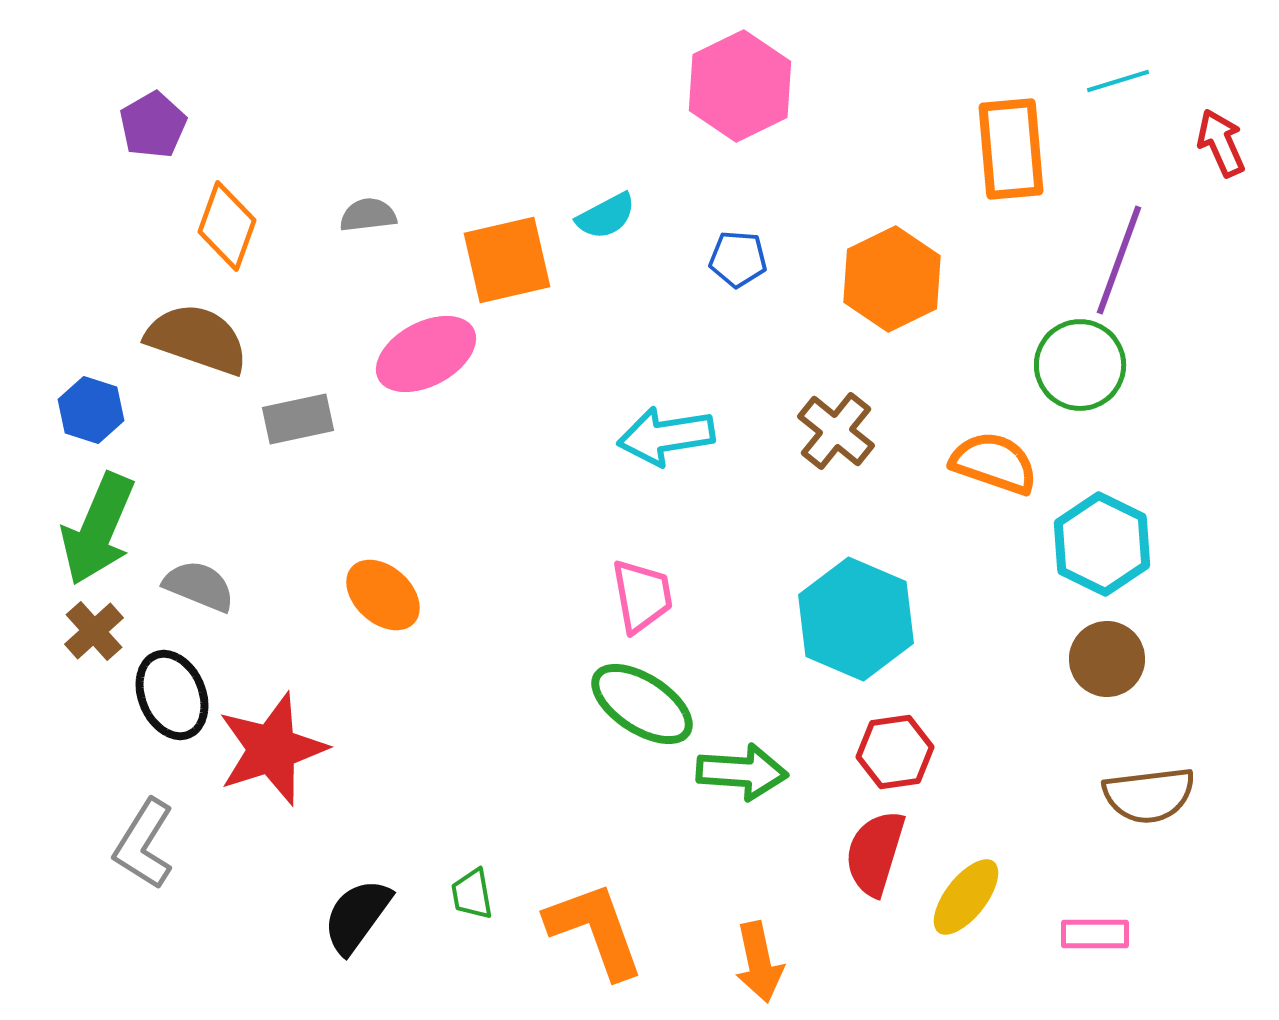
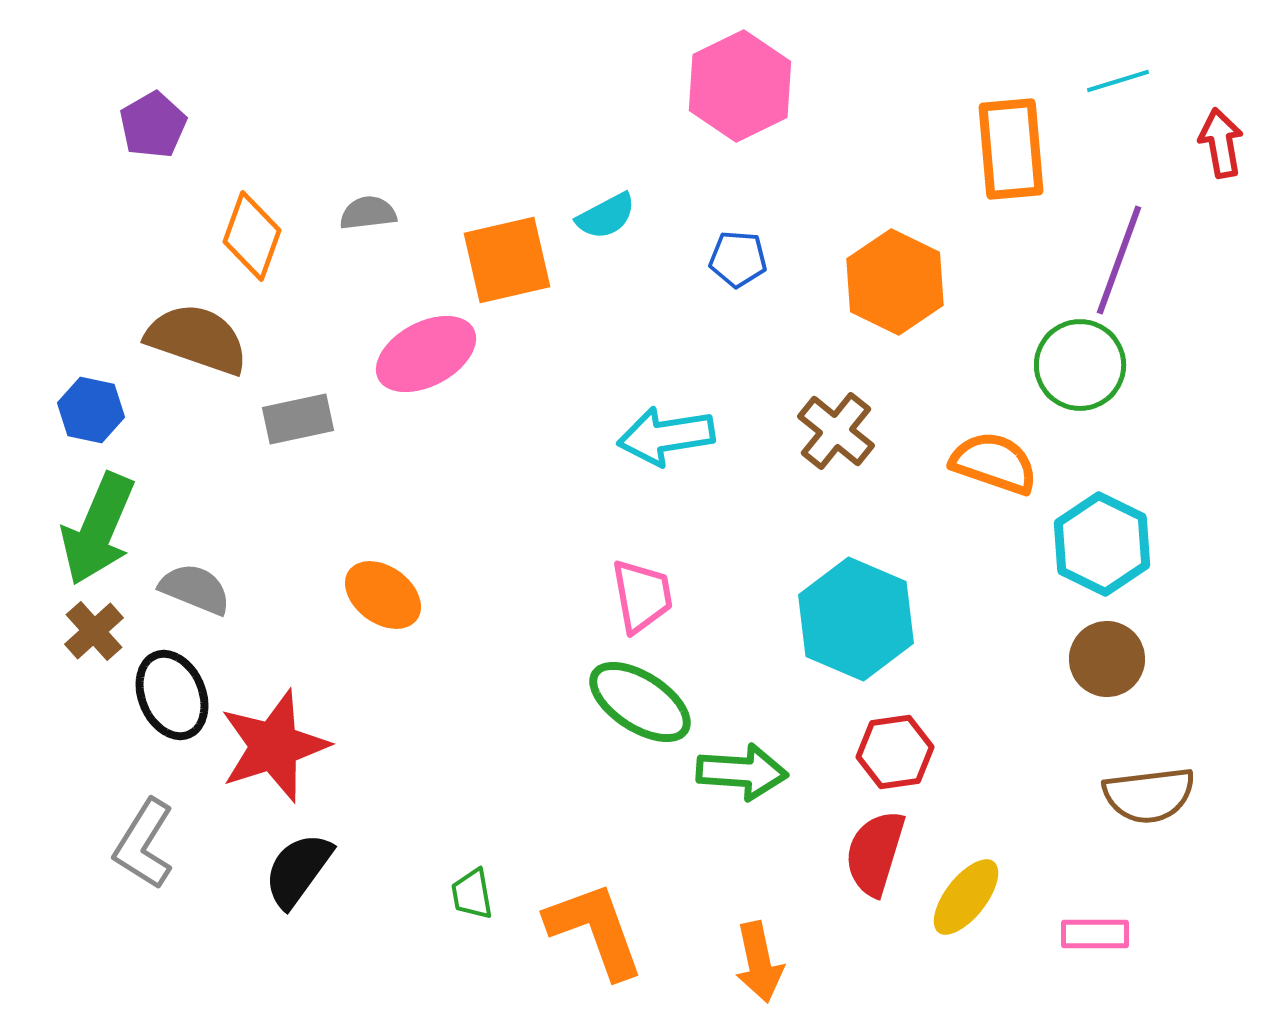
red arrow at (1221, 143): rotated 14 degrees clockwise
gray semicircle at (368, 215): moved 2 px up
orange diamond at (227, 226): moved 25 px right, 10 px down
orange hexagon at (892, 279): moved 3 px right, 3 px down; rotated 8 degrees counterclockwise
blue hexagon at (91, 410): rotated 6 degrees counterclockwise
gray semicircle at (199, 586): moved 4 px left, 3 px down
orange ellipse at (383, 595): rotated 6 degrees counterclockwise
green ellipse at (642, 704): moved 2 px left, 2 px up
red star at (272, 749): moved 2 px right, 3 px up
black semicircle at (357, 916): moved 59 px left, 46 px up
